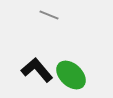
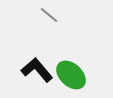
gray line: rotated 18 degrees clockwise
